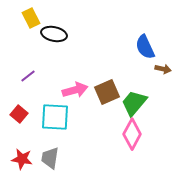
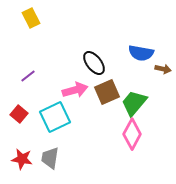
black ellipse: moved 40 px right, 29 px down; rotated 40 degrees clockwise
blue semicircle: moved 4 px left, 6 px down; rotated 55 degrees counterclockwise
cyan square: rotated 28 degrees counterclockwise
